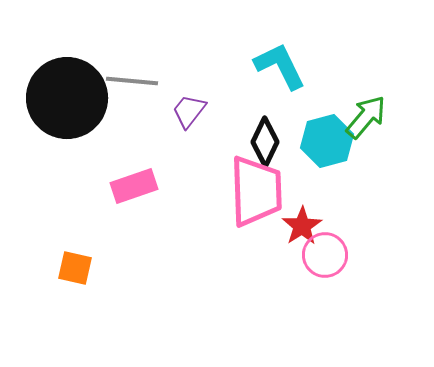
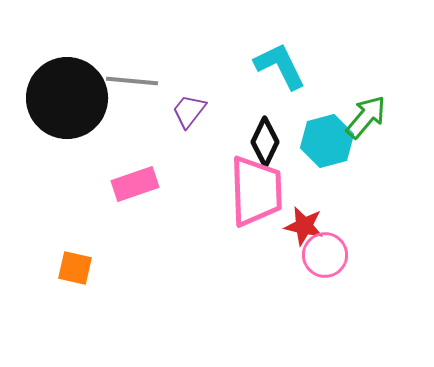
pink rectangle: moved 1 px right, 2 px up
red star: moved 2 px right; rotated 27 degrees counterclockwise
